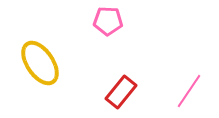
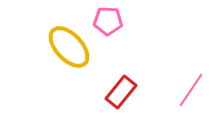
yellow ellipse: moved 29 px right, 16 px up; rotated 9 degrees counterclockwise
pink line: moved 2 px right, 1 px up
